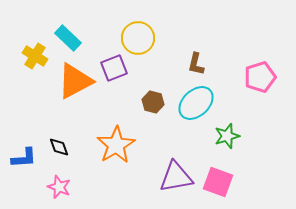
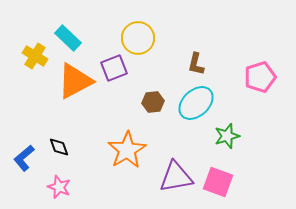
brown hexagon: rotated 20 degrees counterclockwise
orange star: moved 11 px right, 5 px down
blue L-shape: rotated 144 degrees clockwise
